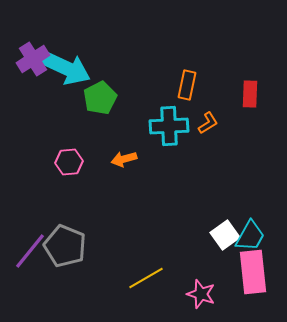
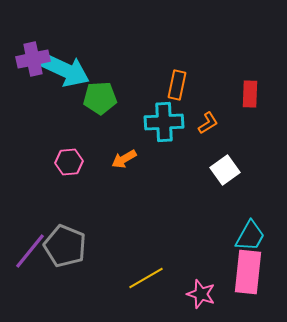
purple cross: rotated 20 degrees clockwise
cyan arrow: moved 1 px left, 2 px down
orange rectangle: moved 10 px left
green pentagon: rotated 24 degrees clockwise
cyan cross: moved 5 px left, 4 px up
orange arrow: rotated 15 degrees counterclockwise
white square: moved 65 px up
pink rectangle: moved 5 px left; rotated 12 degrees clockwise
